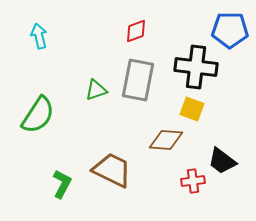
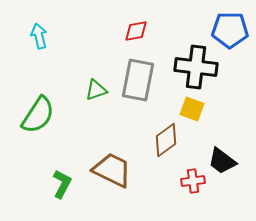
red diamond: rotated 10 degrees clockwise
brown diamond: rotated 40 degrees counterclockwise
